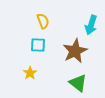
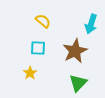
yellow semicircle: rotated 28 degrees counterclockwise
cyan arrow: moved 1 px up
cyan square: moved 3 px down
green triangle: rotated 36 degrees clockwise
